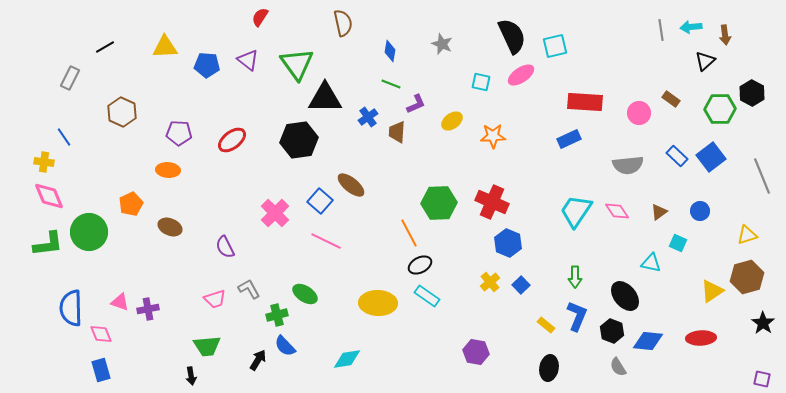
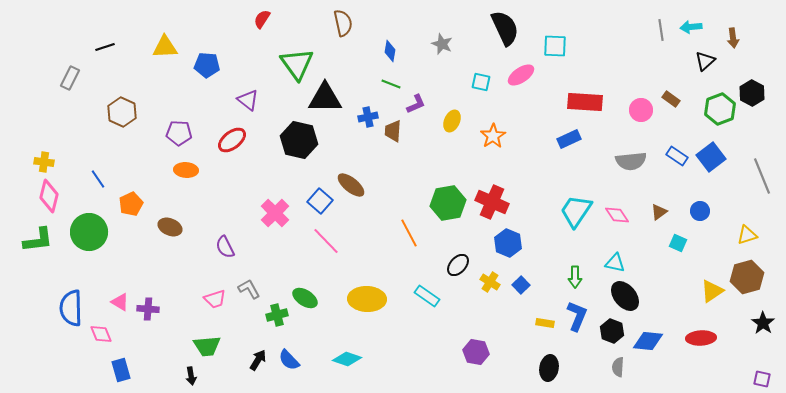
red semicircle at (260, 17): moved 2 px right, 2 px down
brown arrow at (725, 35): moved 8 px right, 3 px down
black semicircle at (512, 36): moved 7 px left, 8 px up
cyan square at (555, 46): rotated 15 degrees clockwise
black line at (105, 47): rotated 12 degrees clockwise
purple triangle at (248, 60): moved 40 px down
green hexagon at (720, 109): rotated 20 degrees counterclockwise
pink circle at (639, 113): moved 2 px right, 3 px up
blue cross at (368, 117): rotated 24 degrees clockwise
yellow ellipse at (452, 121): rotated 30 degrees counterclockwise
brown trapezoid at (397, 132): moved 4 px left, 1 px up
orange star at (493, 136): rotated 30 degrees counterclockwise
blue line at (64, 137): moved 34 px right, 42 px down
black hexagon at (299, 140): rotated 21 degrees clockwise
blue rectangle at (677, 156): rotated 10 degrees counterclockwise
gray semicircle at (628, 165): moved 3 px right, 4 px up
orange ellipse at (168, 170): moved 18 px right
pink diamond at (49, 196): rotated 36 degrees clockwise
green hexagon at (439, 203): moved 9 px right; rotated 8 degrees counterclockwise
pink diamond at (617, 211): moved 4 px down
pink line at (326, 241): rotated 20 degrees clockwise
green L-shape at (48, 244): moved 10 px left, 4 px up
cyan triangle at (651, 263): moved 36 px left
black ellipse at (420, 265): moved 38 px right; rotated 20 degrees counterclockwise
yellow cross at (490, 282): rotated 18 degrees counterclockwise
green ellipse at (305, 294): moved 4 px down
pink triangle at (120, 302): rotated 12 degrees clockwise
yellow ellipse at (378, 303): moved 11 px left, 4 px up
purple cross at (148, 309): rotated 15 degrees clockwise
yellow rectangle at (546, 325): moved 1 px left, 2 px up; rotated 30 degrees counterclockwise
blue semicircle at (285, 346): moved 4 px right, 14 px down
cyan diamond at (347, 359): rotated 28 degrees clockwise
gray semicircle at (618, 367): rotated 36 degrees clockwise
blue rectangle at (101, 370): moved 20 px right
